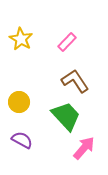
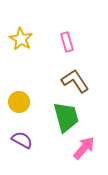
pink rectangle: rotated 60 degrees counterclockwise
green trapezoid: moved 1 px down; rotated 28 degrees clockwise
